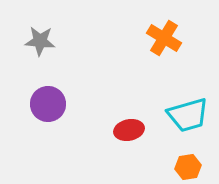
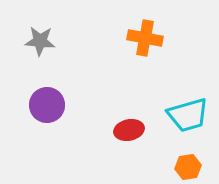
orange cross: moved 19 px left; rotated 20 degrees counterclockwise
purple circle: moved 1 px left, 1 px down
